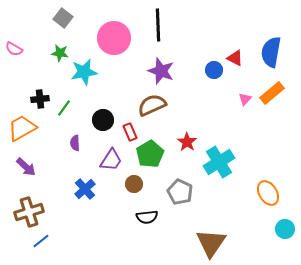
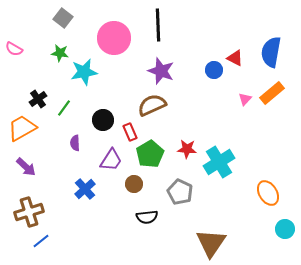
black cross: moved 2 px left; rotated 30 degrees counterclockwise
red star: moved 7 px down; rotated 30 degrees counterclockwise
